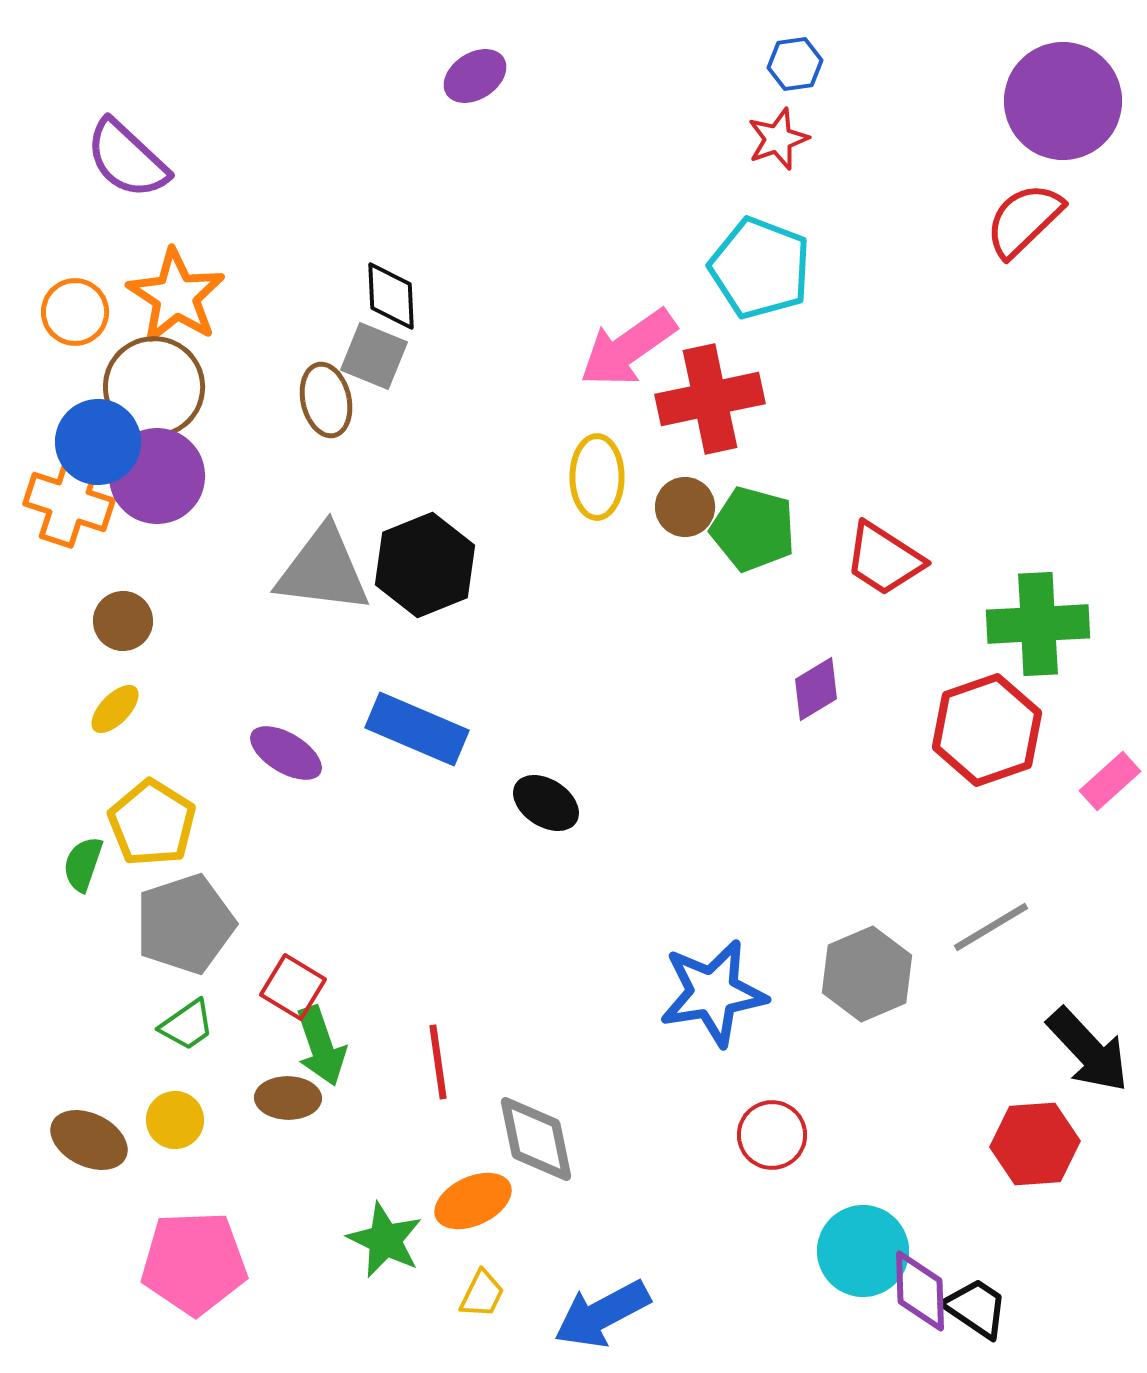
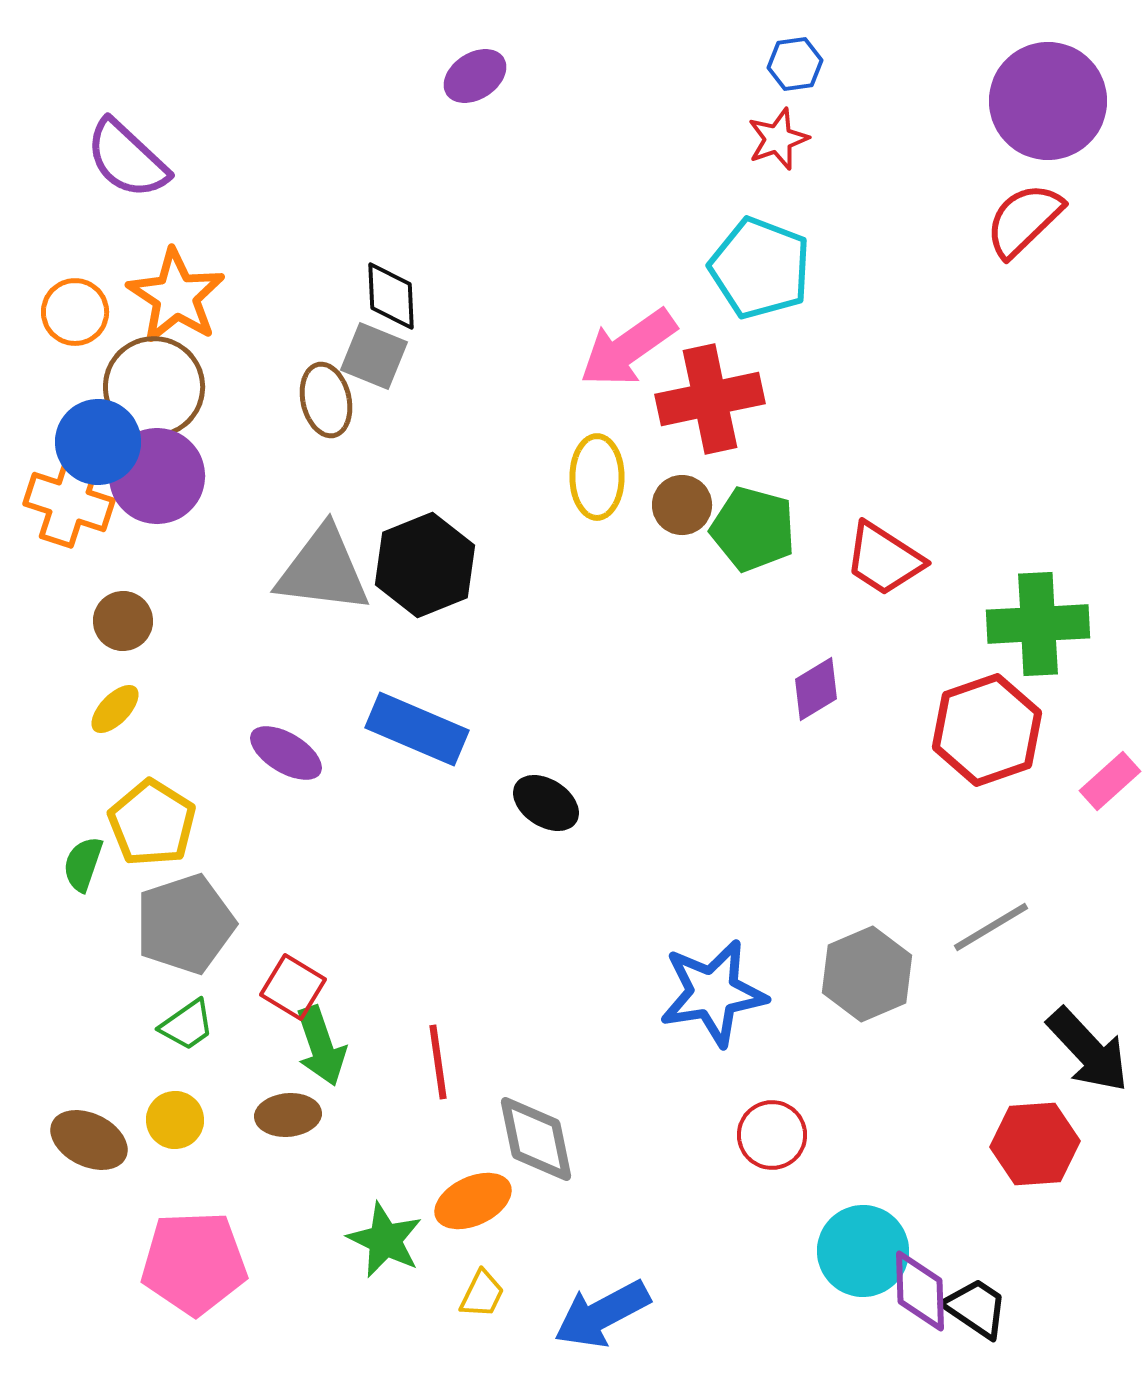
purple circle at (1063, 101): moved 15 px left
brown circle at (685, 507): moved 3 px left, 2 px up
brown ellipse at (288, 1098): moved 17 px down; rotated 6 degrees counterclockwise
